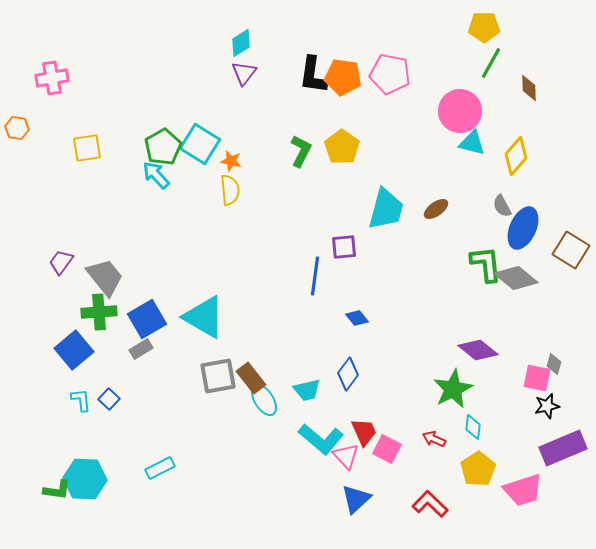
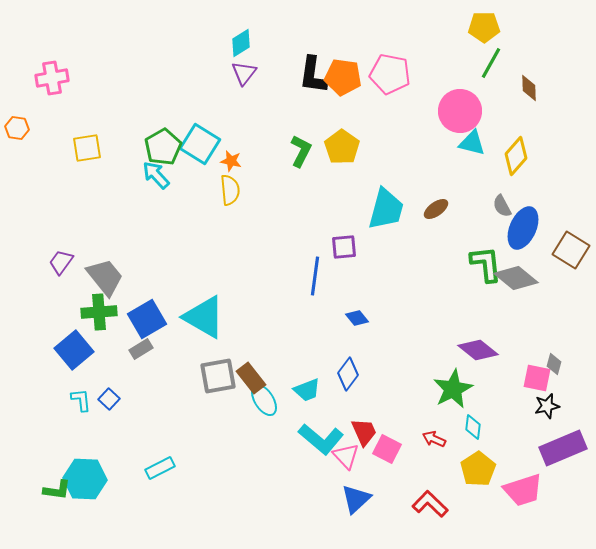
cyan trapezoid at (307, 390): rotated 8 degrees counterclockwise
